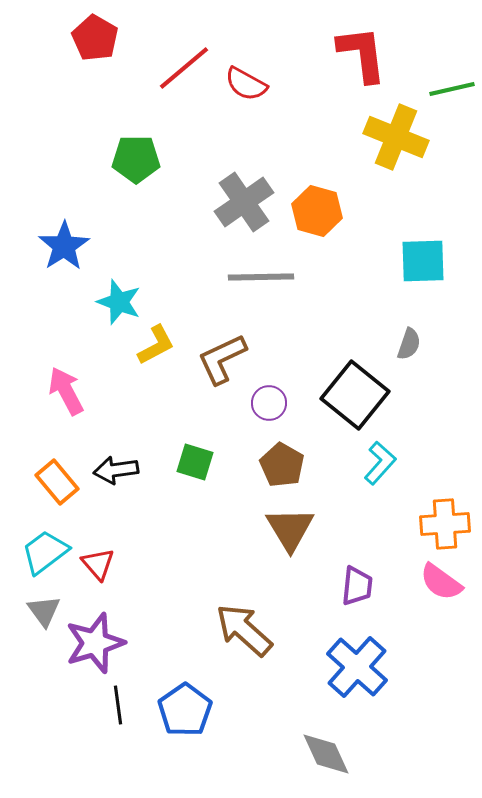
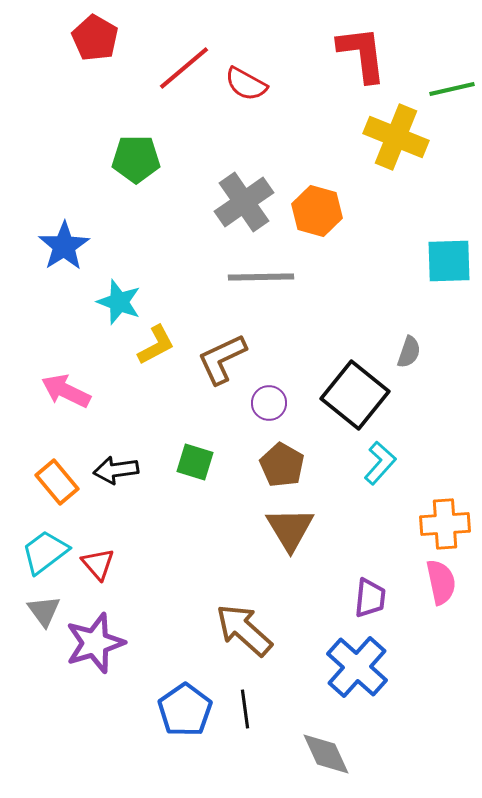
cyan square: moved 26 px right
gray semicircle: moved 8 px down
pink arrow: rotated 36 degrees counterclockwise
pink semicircle: rotated 138 degrees counterclockwise
purple trapezoid: moved 13 px right, 12 px down
black line: moved 127 px right, 4 px down
